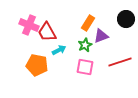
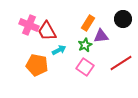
black circle: moved 3 px left
red trapezoid: moved 1 px up
purple triangle: rotated 14 degrees clockwise
red line: moved 1 px right, 1 px down; rotated 15 degrees counterclockwise
pink square: rotated 24 degrees clockwise
